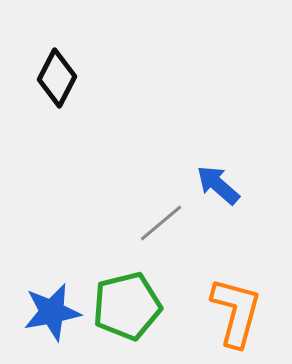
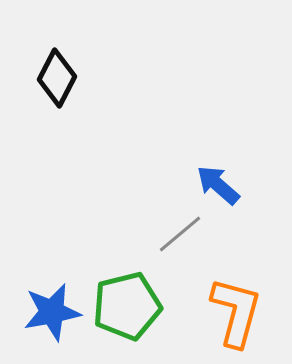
gray line: moved 19 px right, 11 px down
